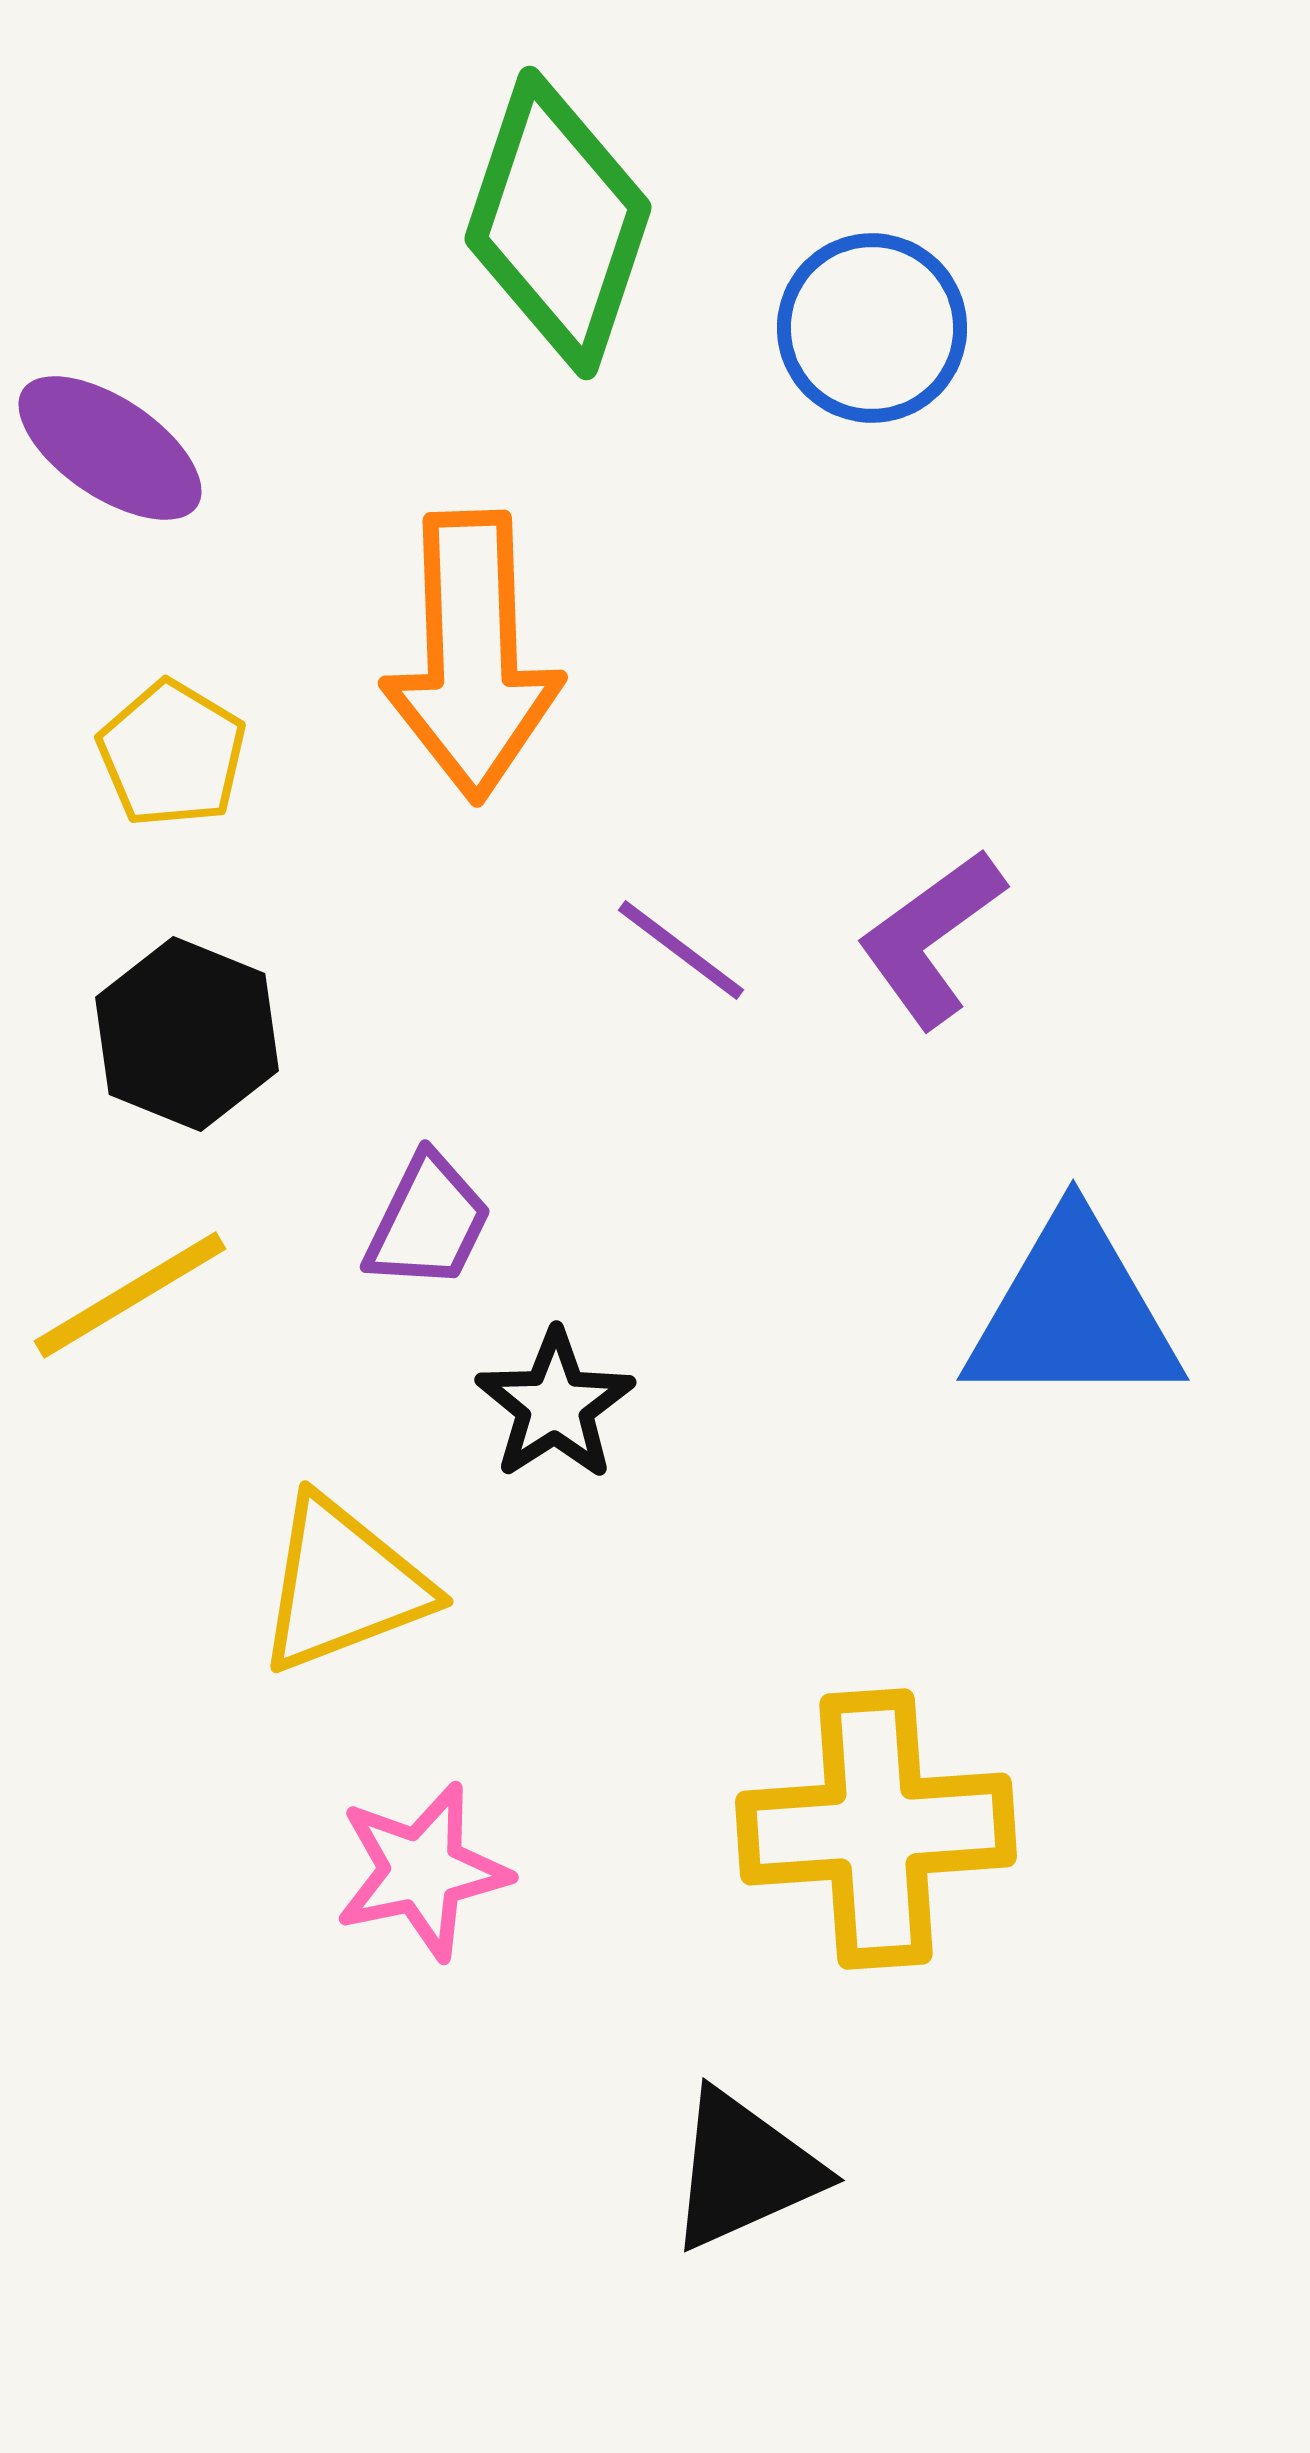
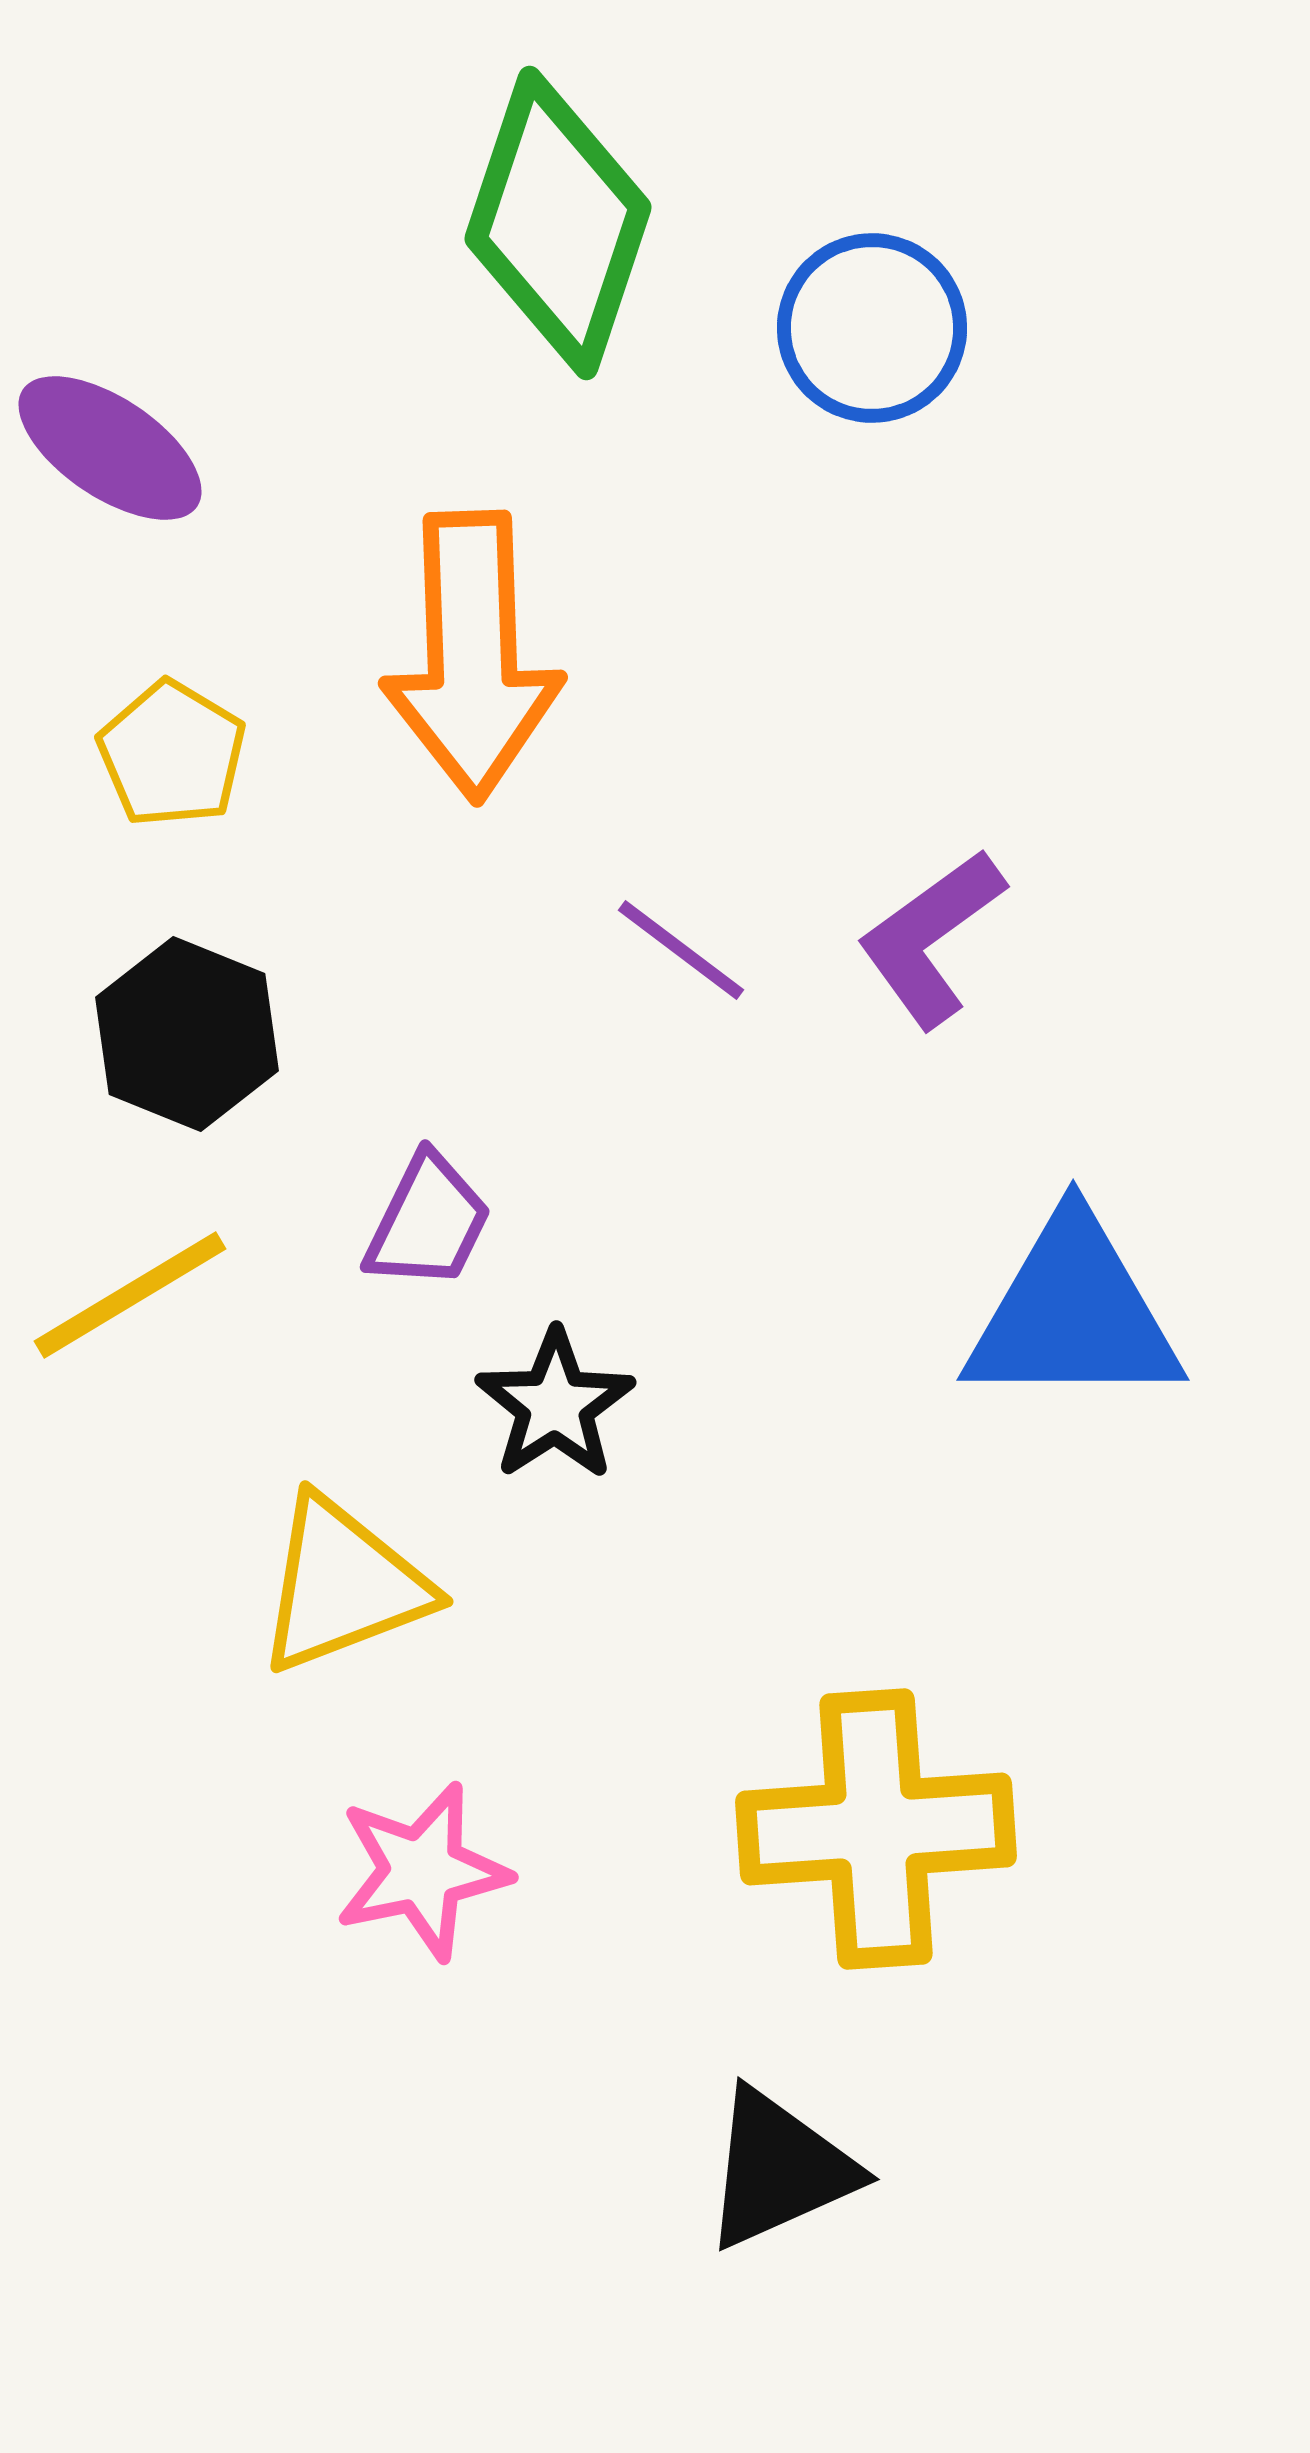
black triangle: moved 35 px right, 1 px up
